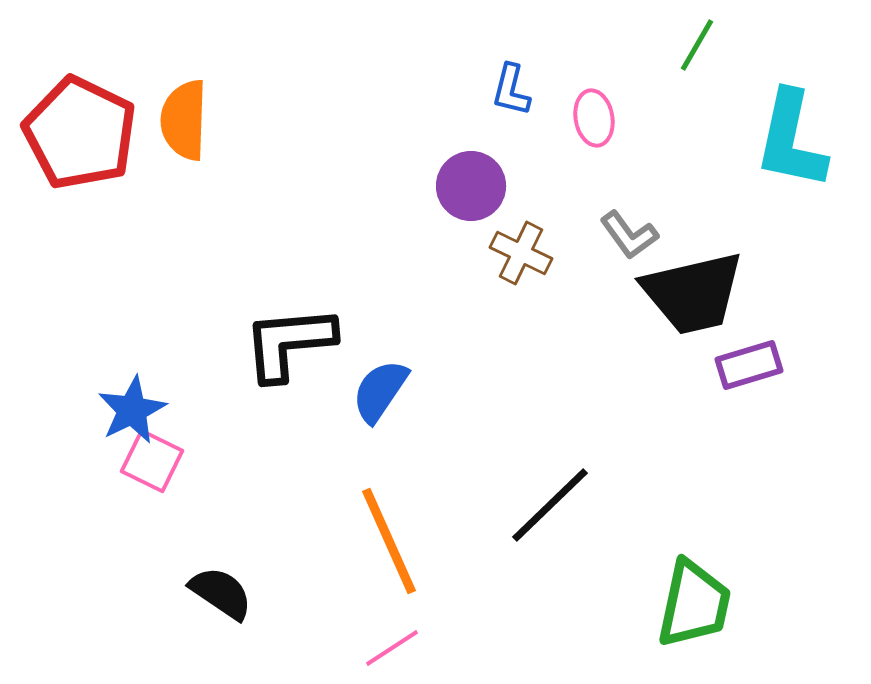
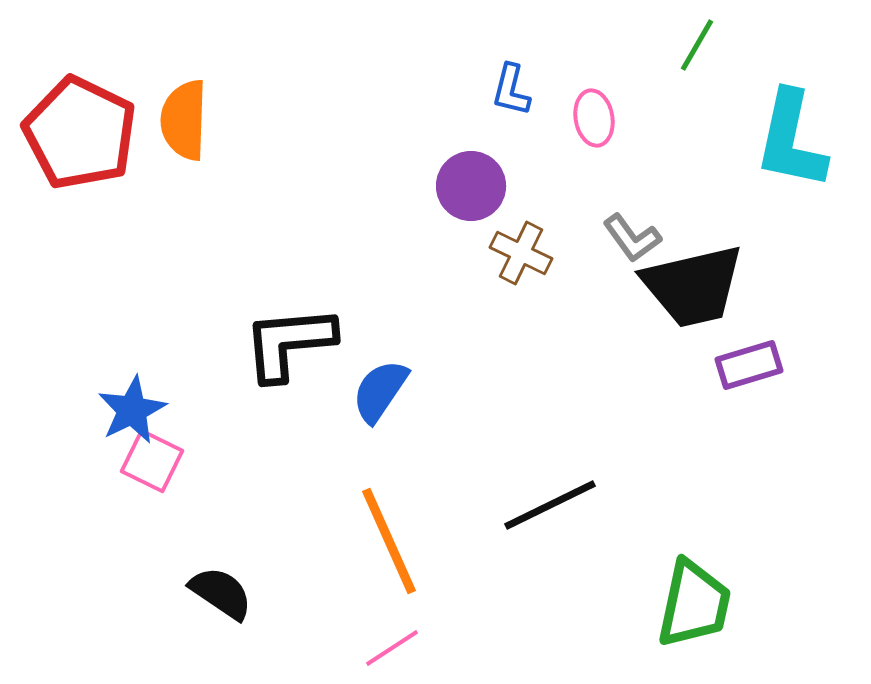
gray L-shape: moved 3 px right, 3 px down
black trapezoid: moved 7 px up
black line: rotated 18 degrees clockwise
